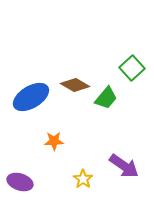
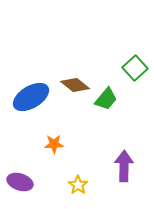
green square: moved 3 px right
brown diamond: rotated 8 degrees clockwise
green trapezoid: moved 1 px down
orange star: moved 3 px down
purple arrow: rotated 124 degrees counterclockwise
yellow star: moved 5 px left, 6 px down
